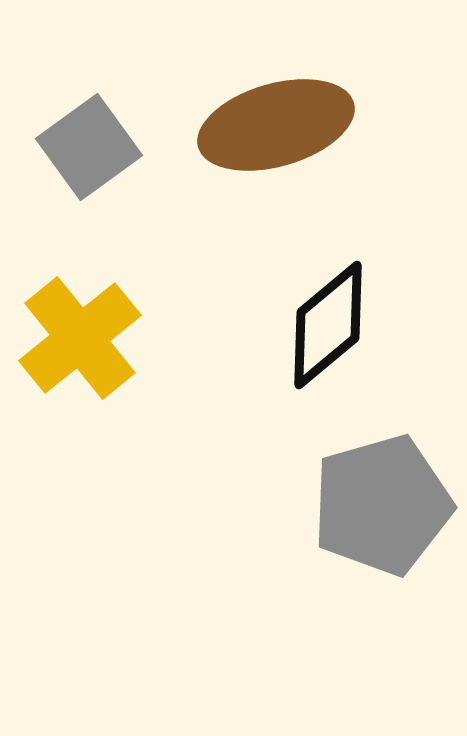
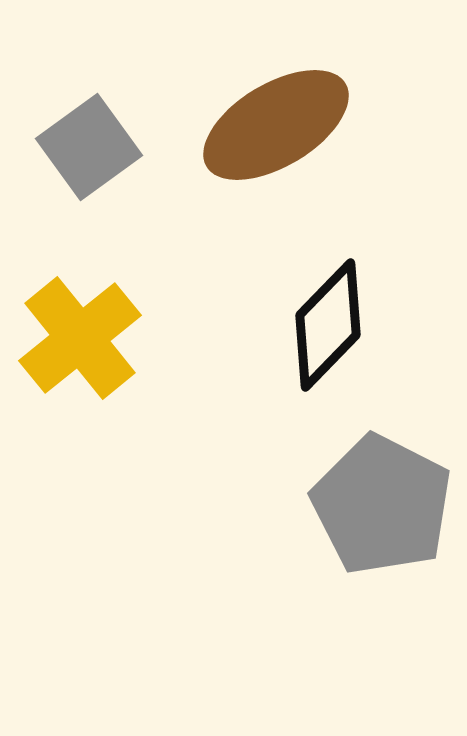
brown ellipse: rotated 15 degrees counterclockwise
black diamond: rotated 6 degrees counterclockwise
gray pentagon: rotated 29 degrees counterclockwise
